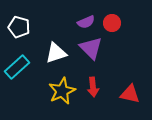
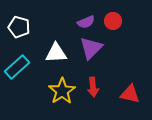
red circle: moved 1 px right, 2 px up
purple triangle: rotated 30 degrees clockwise
white triangle: rotated 15 degrees clockwise
yellow star: rotated 8 degrees counterclockwise
